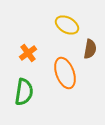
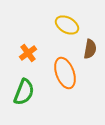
green semicircle: rotated 12 degrees clockwise
